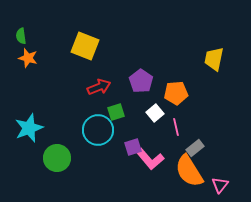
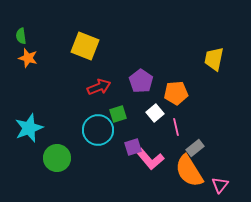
green square: moved 2 px right, 2 px down
